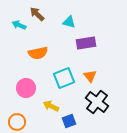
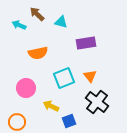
cyan triangle: moved 8 px left
